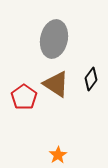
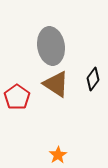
gray ellipse: moved 3 px left, 7 px down; rotated 21 degrees counterclockwise
black diamond: moved 2 px right
red pentagon: moved 7 px left
